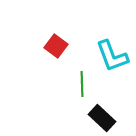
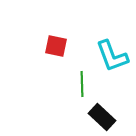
red square: rotated 25 degrees counterclockwise
black rectangle: moved 1 px up
